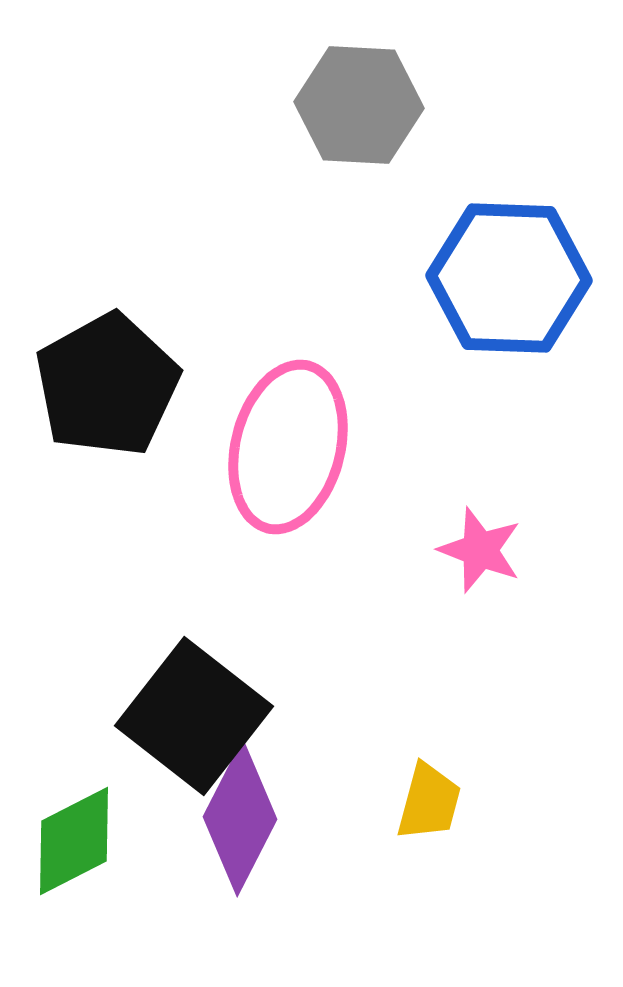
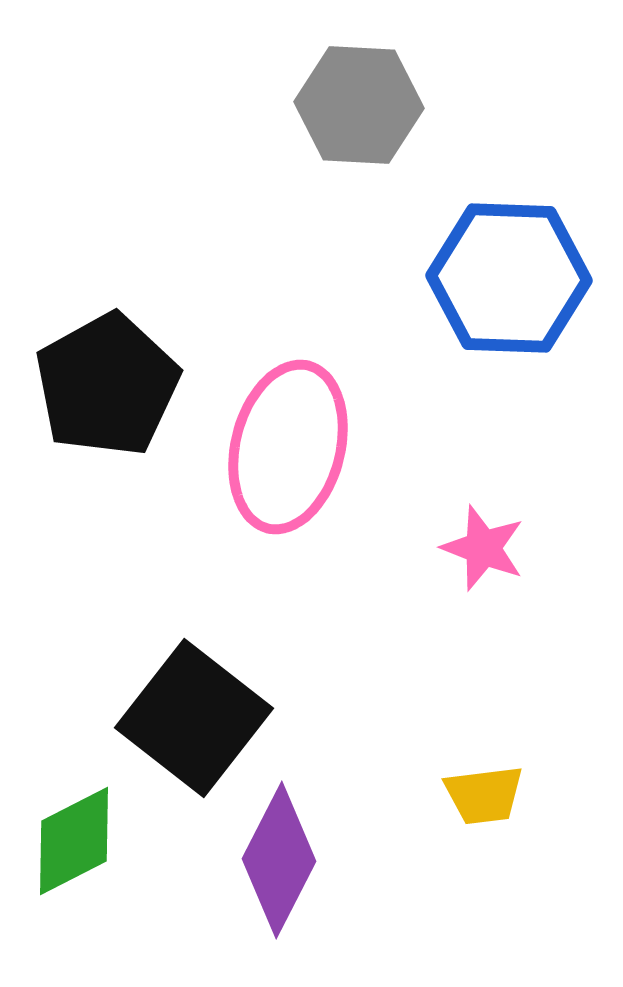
pink star: moved 3 px right, 2 px up
black square: moved 2 px down
yellow trapezoid: moved 55 px right, 7 px up; rotated 68 degrees clockwise
purple diamond: moved 39 px right, 42 px down
